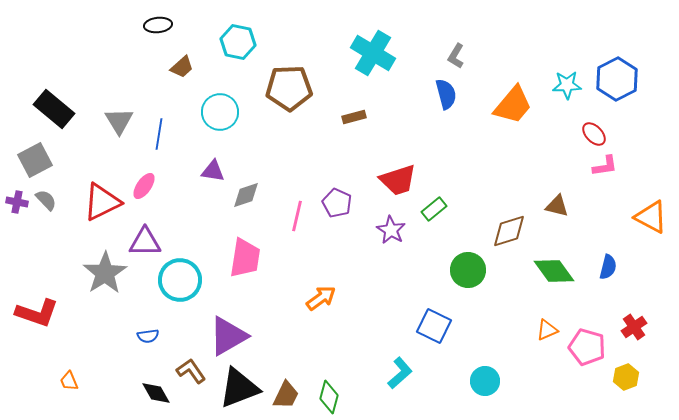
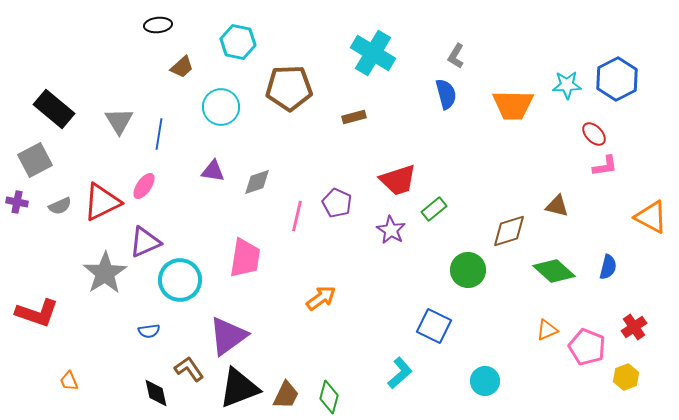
orange trapezoid at (513, 105): rotated 51 degrees clockwise
cyan circle at (220, 112): moved 1 px right, 5 px up
gray diamond at (246, 195): moved 11 px right, 13 px up
gray semicircle at (46, 200): moved 14 px right, 6 px down; rotated 110 degrees clockwise
purple triangle at (145, 242): rotated 24 degrees counterclockwise
green diamond at (554, 271): rotated 12 degrees counterclockwise
blue semicircle at (148, 336): moved 1 px right, 5 px up
purple triangle at (228, 336): rotated 6 degrees counterclockwise
pink pentagon at (587, 347): rotated 6 degrees clockwise
brown L-shape at (191, 371): moved 2 px left, 2 px up
black diamond at (156, 393): rotated 16 degrees clockwise
